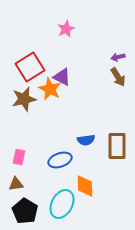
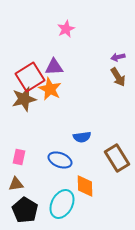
red square: moved 10 px down
purple triangle: moved 8 px left, 10 px up; rotated 30 degrees counterclockwise
blue semicircle: moved 4 px left, 3 px up
brown rectangle: moved 12 px down; rotated 32 degrees counterclockwise
blue ellipse: rotated 40 degrees clockwise
black pentagon: moved 1 px up
